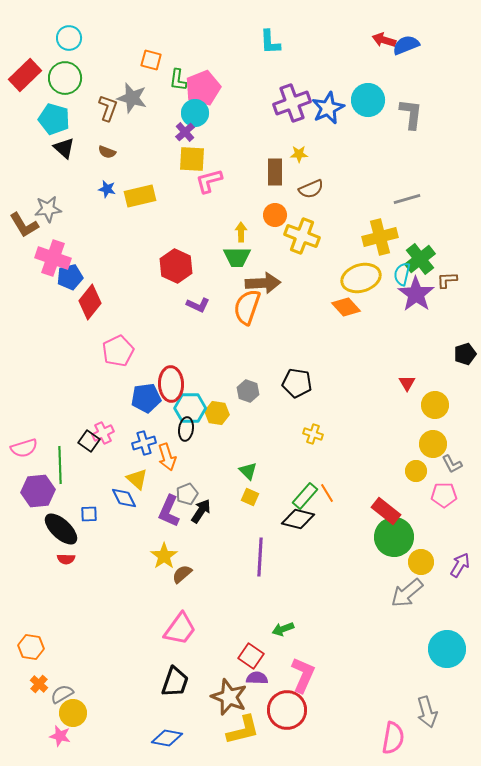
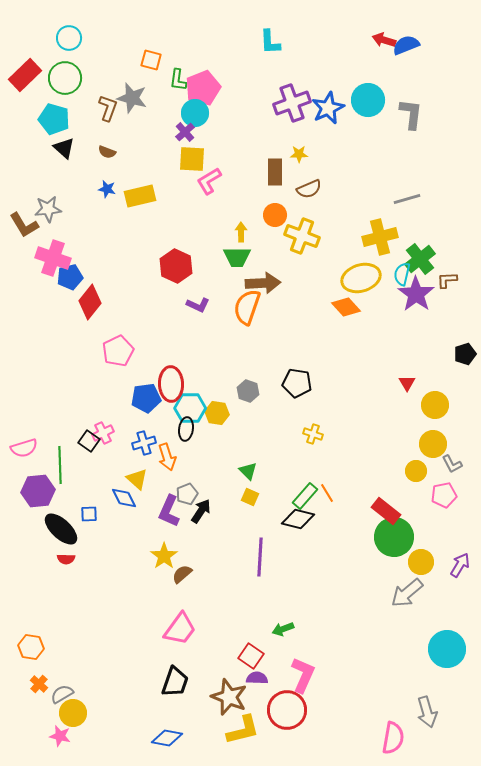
pink L-shape at (209, 181): rotated 16 degrees counterclockwise
brown semicircle at (311, 189): moved 2 px left
pink pentagon at (444, 495): rotated 10 degrees counterclockwise
